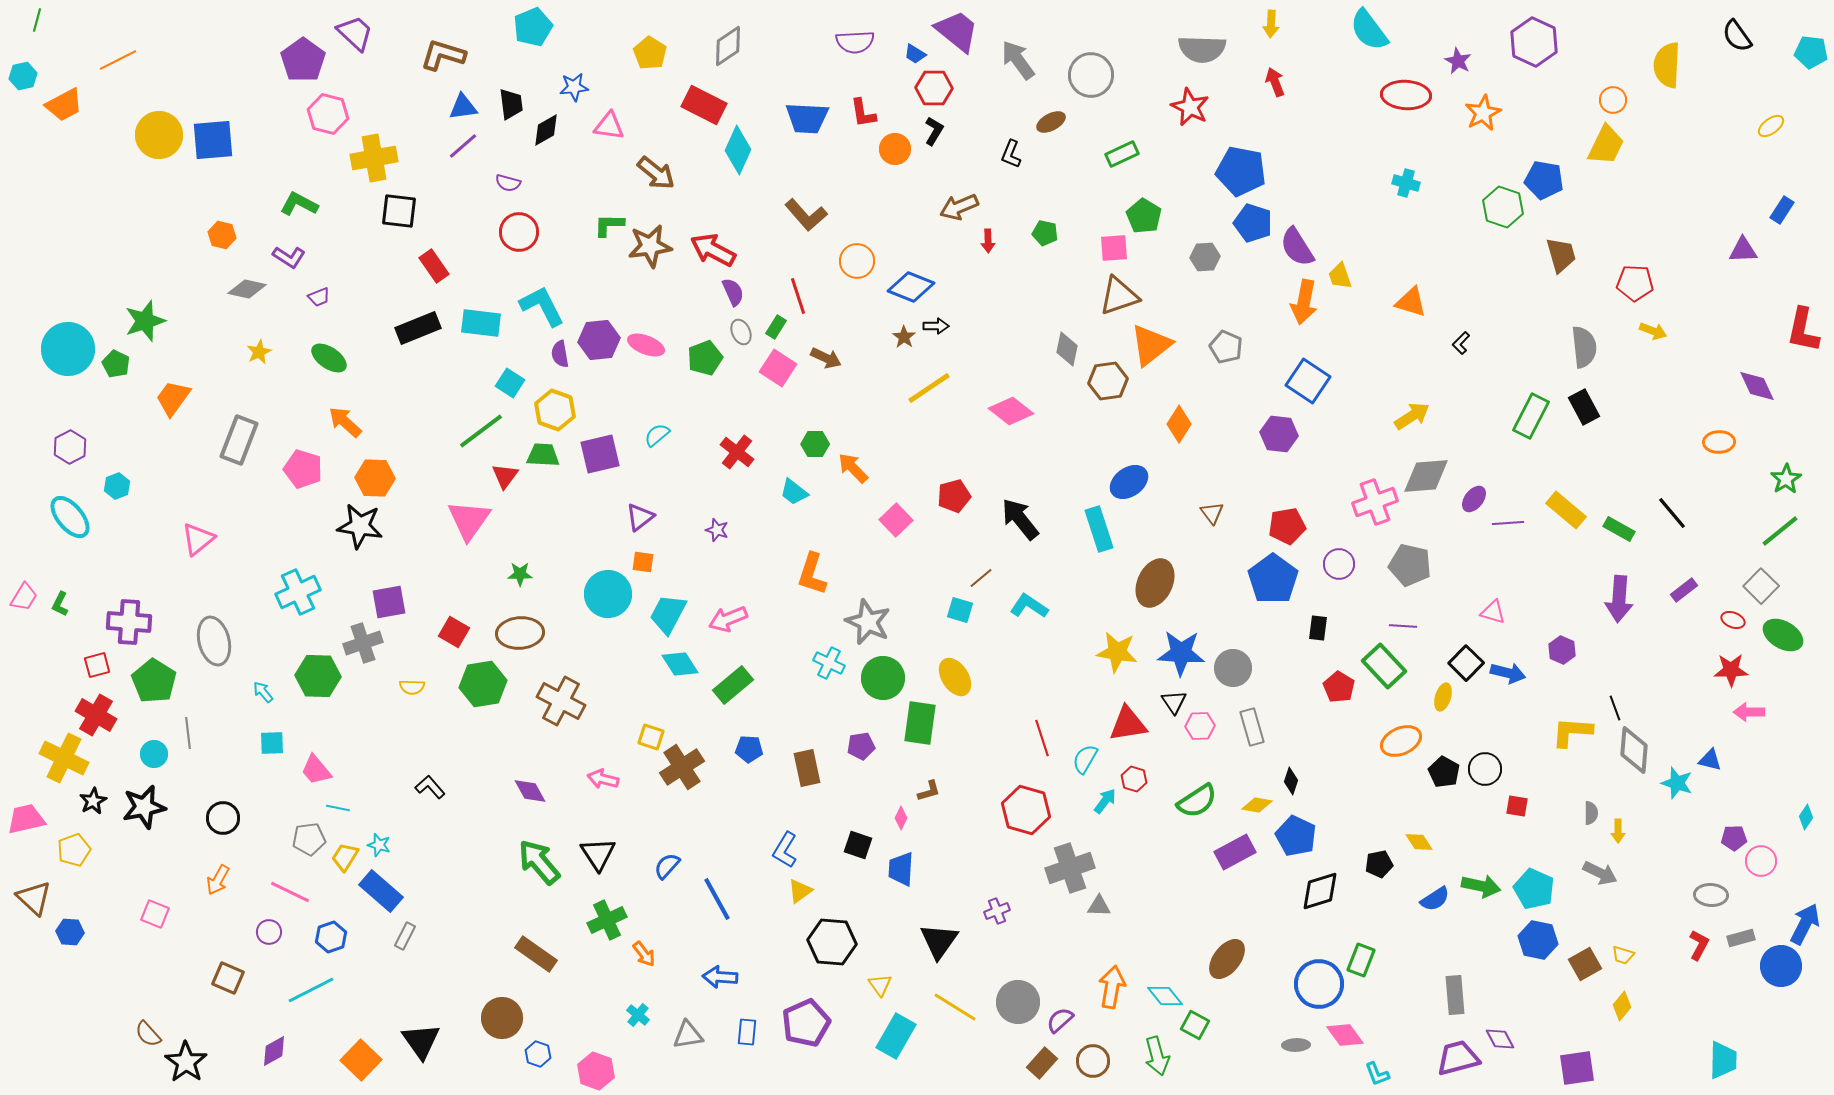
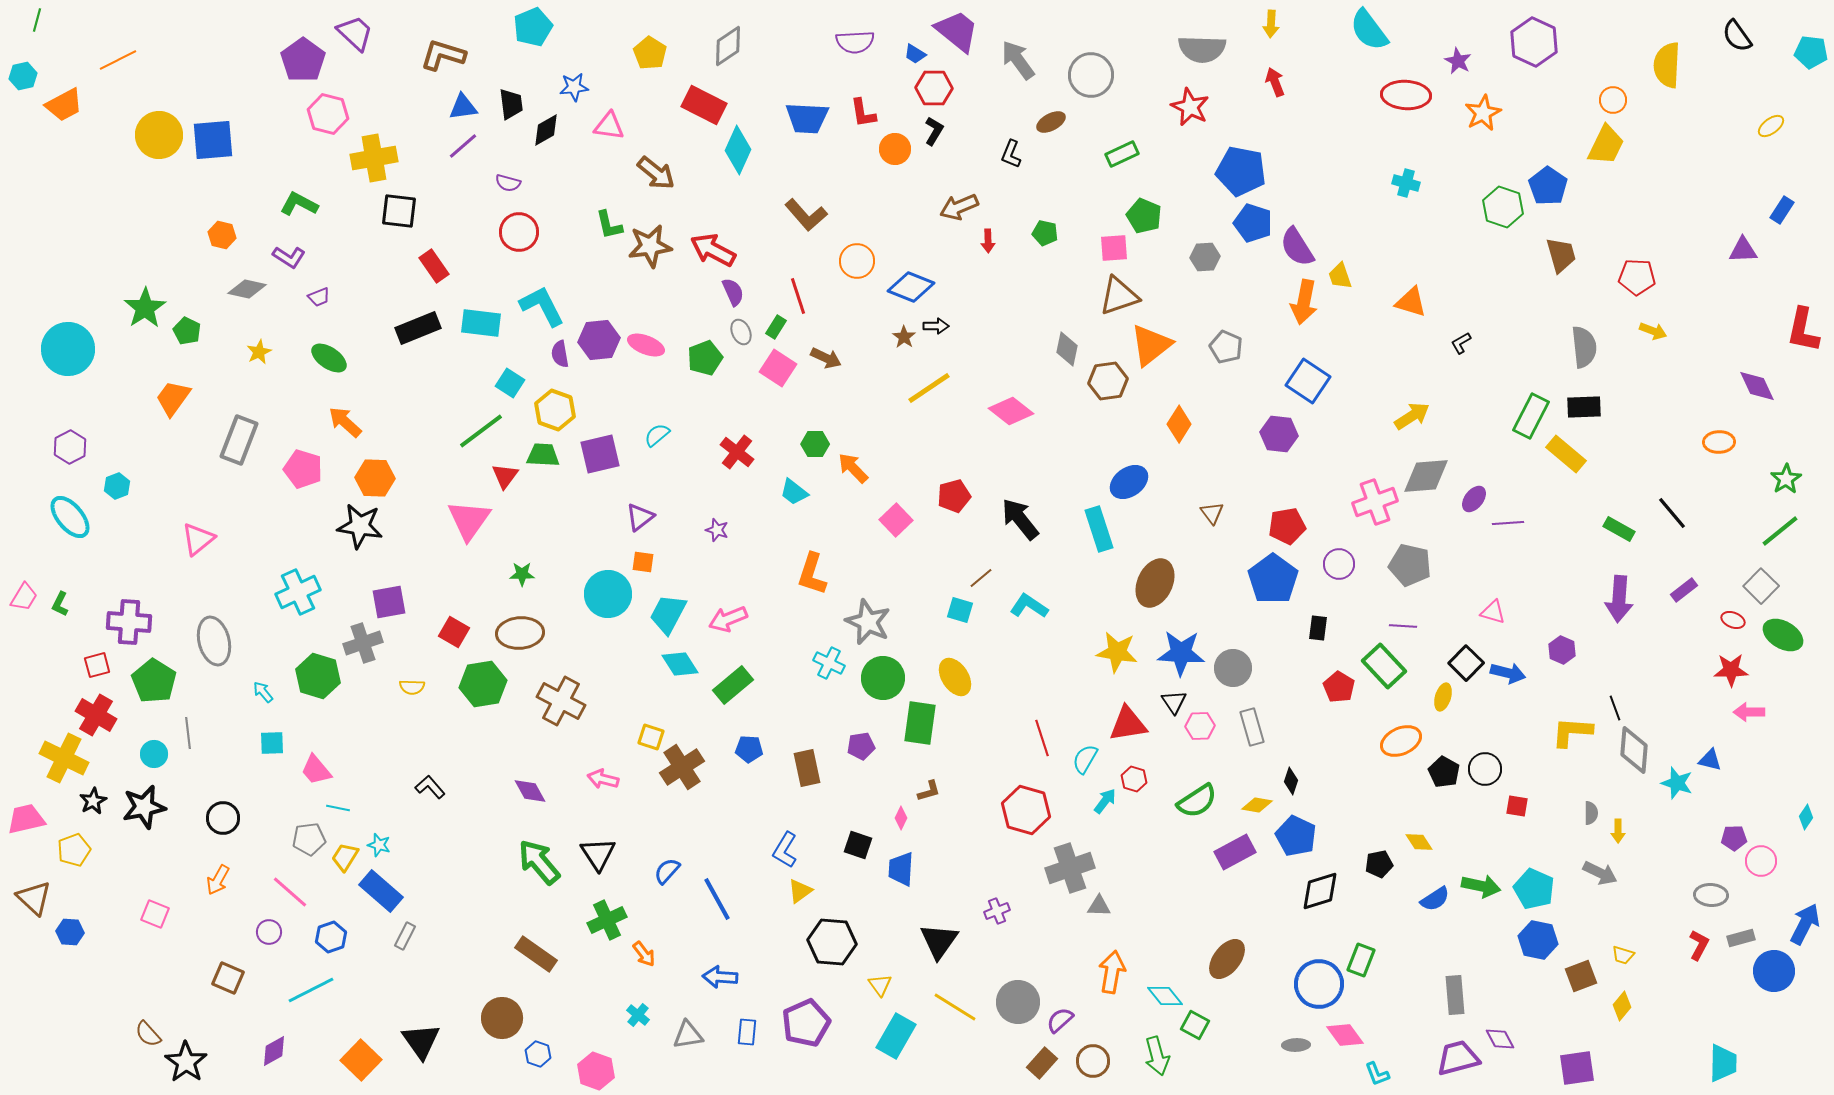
blue pentagon at (1544, 180): moved 4 px right, 6 px down; rotated 24 degrees clockwise
green pentagon at (1144, 216): rotated 8 degrees counterclockwise
green L-shape at (609, 225): rotated 104 degrees counterclockwise
red pentagon at (1635, 283): moved 2 px right, 6 px up
green star at (145, 321): moved 13 px up; rotated 15 degrees counterclockwise
black L-shape at (1461, 343): rotated 15 degrees clockwise
green pentagon at (116, 364): moved 71 px right, 33 px up
black rectangle at (1584, 407): rotated 64 degrees counterclockwise
yellow rectangle at (1566, 510): moved 56 px up
green star at (520, 574): moved 2 px right
green hexagon at (318, 676): rotated 15 degrees clockwise
blue semicircle at (667, 866): moved 5 px down
pink line at (290, 892): rotated 15 degrees clockwise
brown square at (1585, 964): moved 4 px left, 12 px down; rotated 8 degrees clockwise
blue circle at (1781, 966): moved 7 px left, 5 px down
orange arrow at (1112, 987): moved 15 px up
cyan trapezoid at (1723, 1060): moved 3 px down
